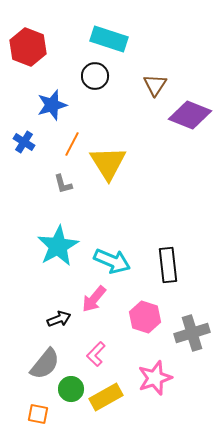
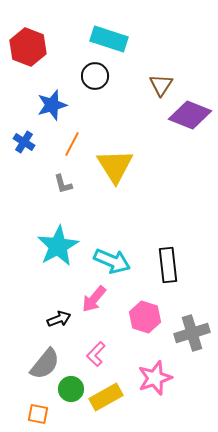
brown triangle: moved 6 px right
yellow triangle: moved 7 px right, 3 px down
